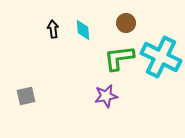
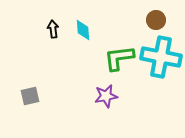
brown circle: moved 30 px right, 3 px up
cyan cross: rotated 15 degrees counterclockwise
gray square: moved 4 px right
